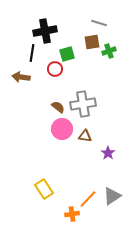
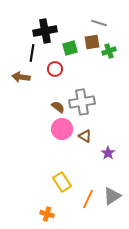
green square: moved 3 px right, 6 px up
gray cross: moved 1 px left, 2 px up
brown triangle: rotated 24 degrees clockwise
yellow rectangle: moved 18 px right, 7 px up
orange line: rotated 18 degrees counterclockwise
orange cross: moved 25 px left; rotated 24 degrees clockwise
